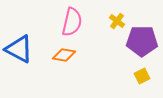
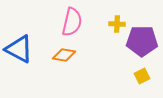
yellow cross: moved 3 px down; rotated 35 degrees counterclockwise
